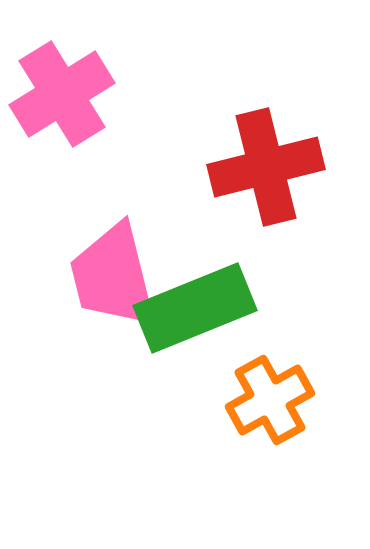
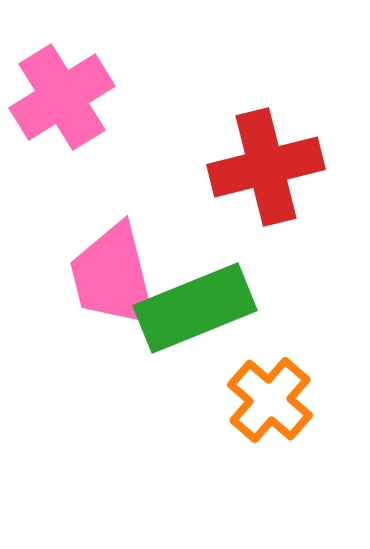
pink cross: moved 3 px down
orange cross: rotated 20 degrees counterclockwise
